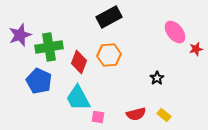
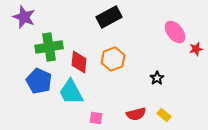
purple star: moved 4 px right, 18 px up; rotated 30 degrees counterclockwise
orange hexagon: moved 4 px right, 4 px down; rotated 15 degrees counterclockwise
red diamond: rotated 15 degrees counterclockwise
cyan trapezoid: moved 7 px left, 6 px up
pink square: moved 2 px left, 1 px down
